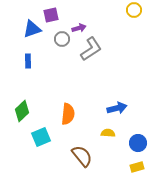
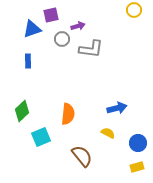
purple arrow: moved 1 px left, 2 px up
gray L-shape: rotated 40 degrees clockwise
yellow semicircle: rotated 24 degrees clockwise
